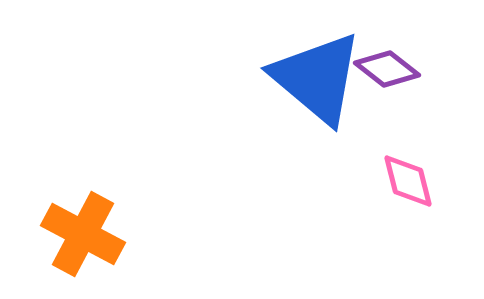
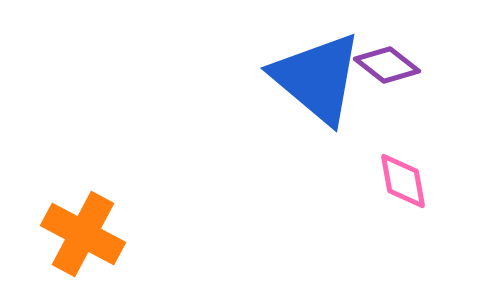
purple diamond: moved 4 px up
pink diamond: moved 5 px left; rotated 4 degrees clockwise
